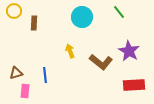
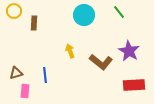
cyan circle: moved 2 px right, 2 px up
